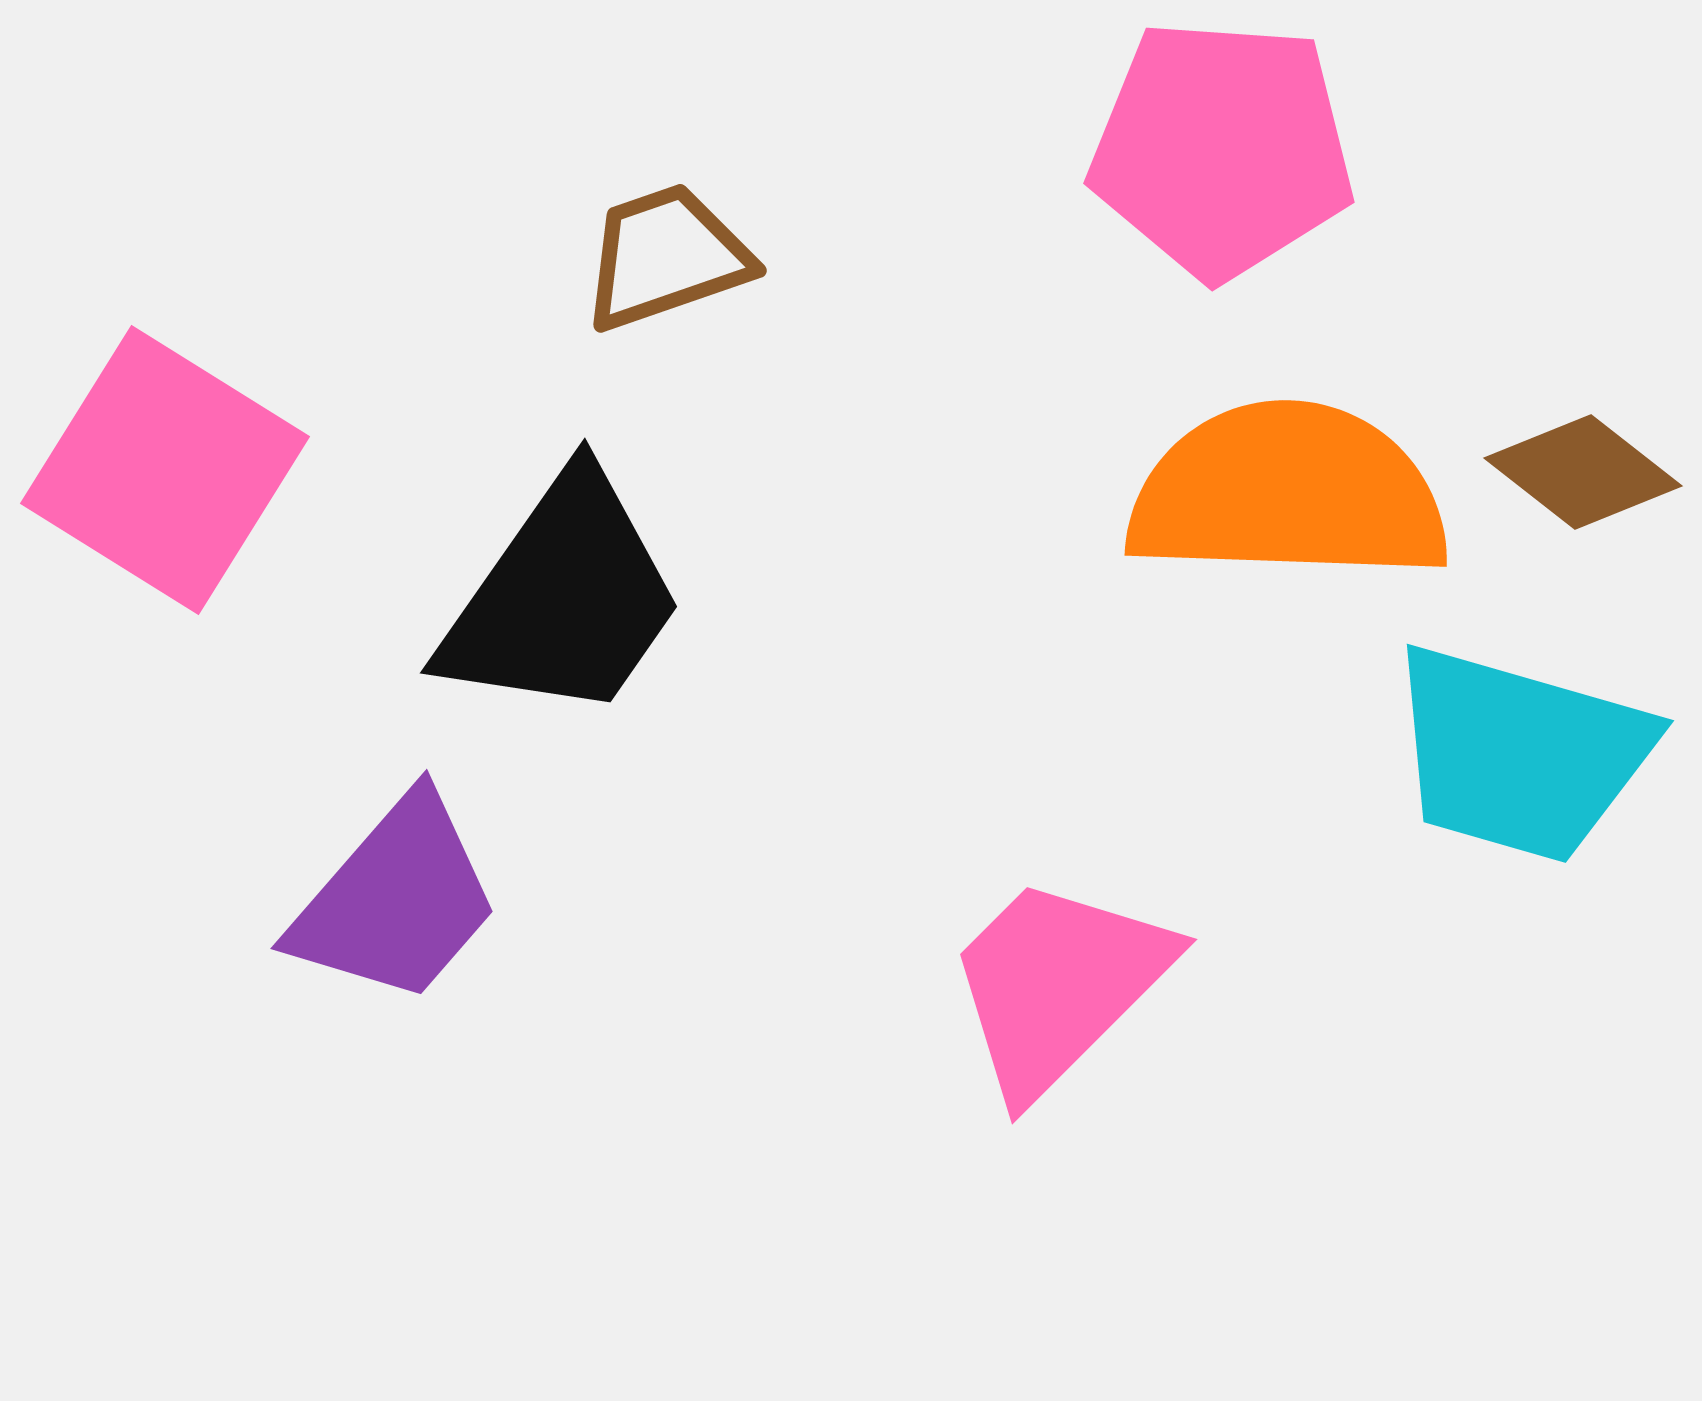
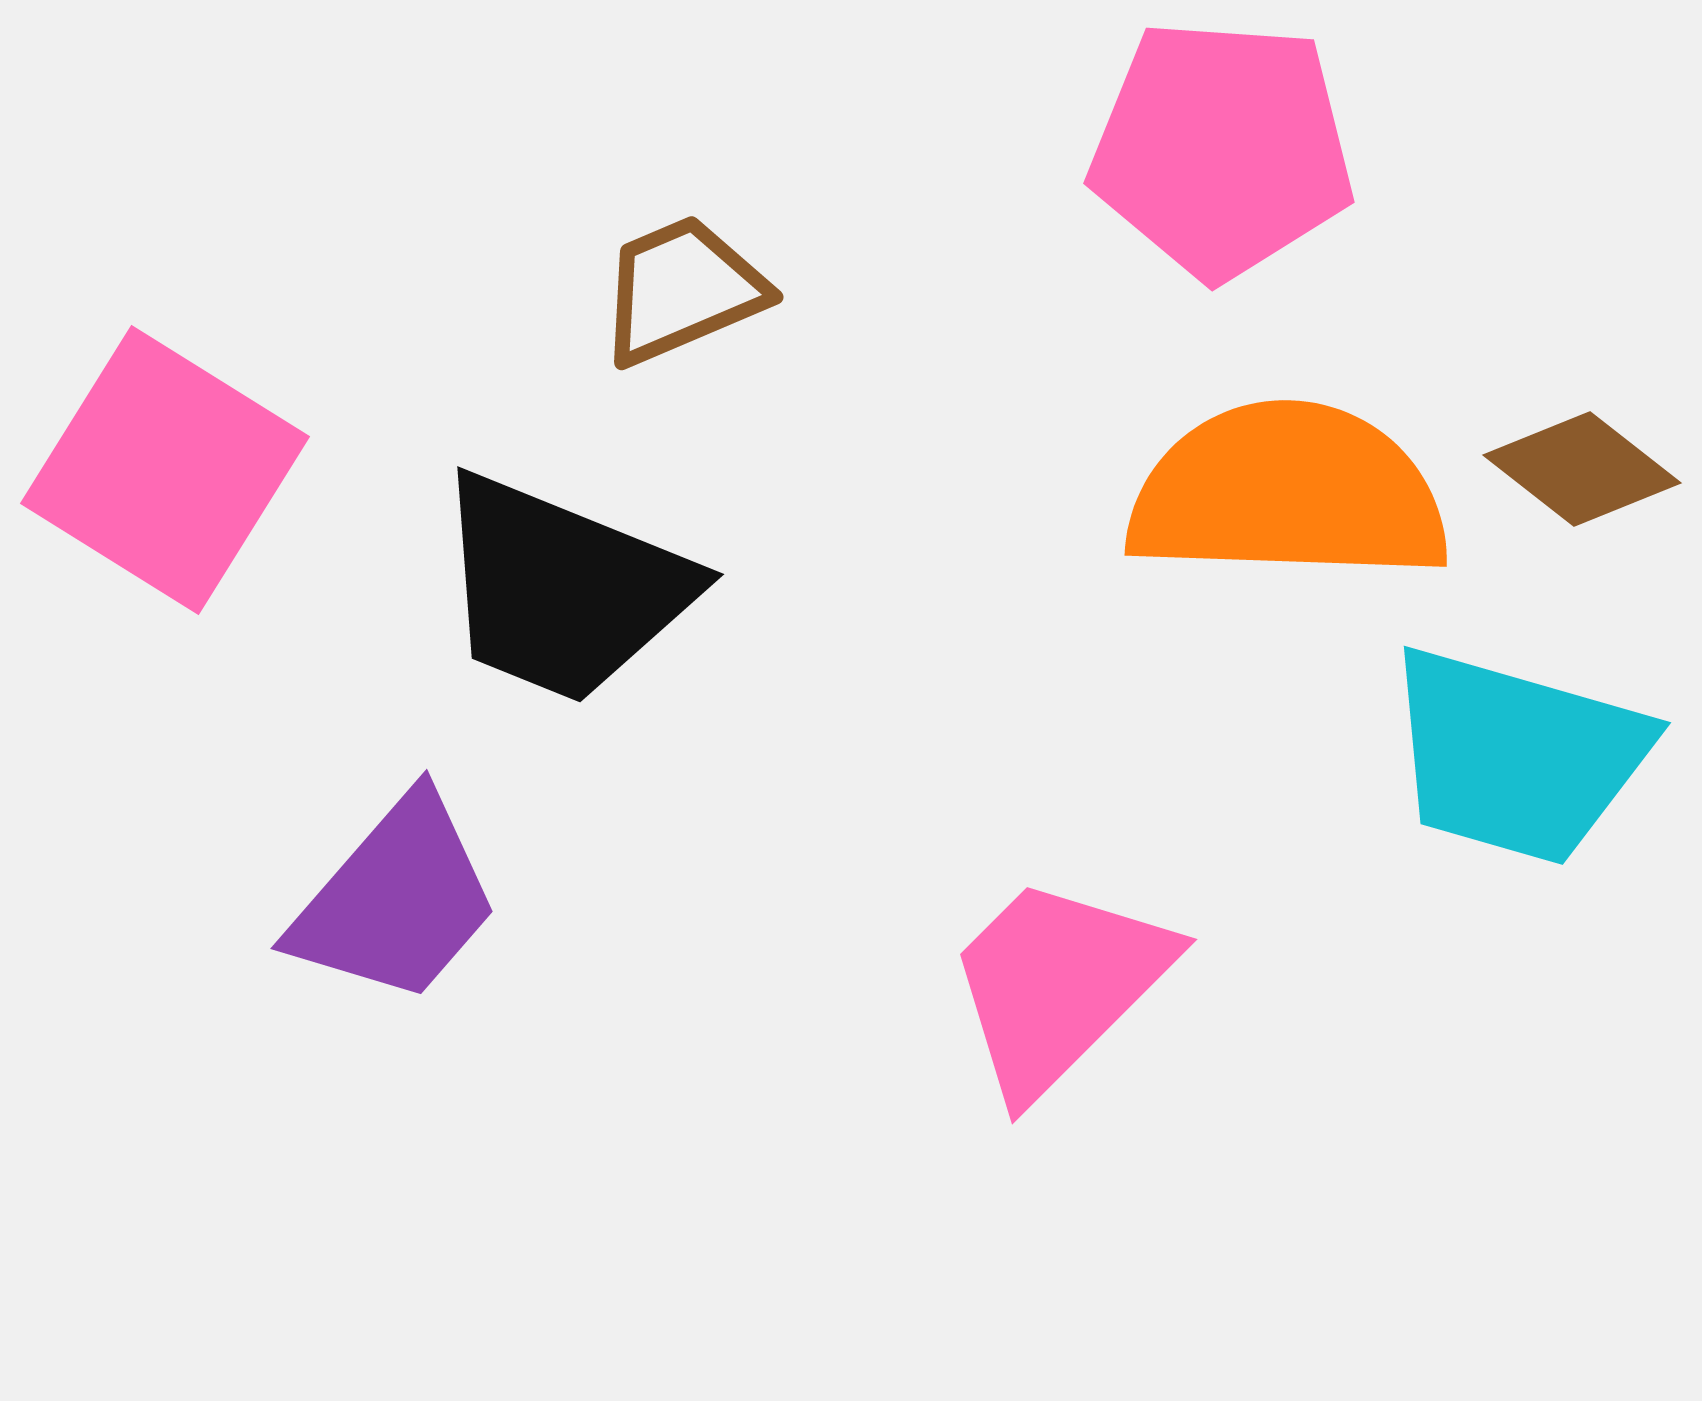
brown trapezoid: moved 16 px right, 33 px down; rotated 4 degrees counterclockwise
brown diamond: moved 1 px left, 3 px up
black trapezoid: moved 9 px up; rotated 77 degrees clockwise
cyan trapezoid: moved 3 px left, 2 px down
